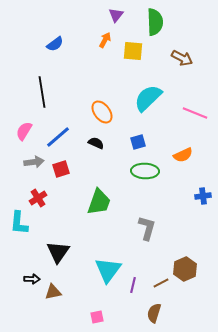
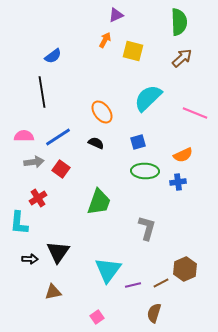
purple triangle: rotated 28 degrees clockwise
green semicircle: moved 24 px right
blue semicircle: moved 2 px left, 12 px down
yellow square: rotated 10 degrees clockwise
brown arrow: rotated 70 degrees counterclockwise
pink semicircle: moved 5 px down; rotated 60 degrees clockwise
blue line: rotated 8 degrees clockwise
red square: rotated 36 degrees counterclockwise
blue cross: moved 25 px left, 14 px up
black arrow: moved 2 px left, 20 px up
purple line: rotated 63 degrees clockwise
pink square: rotated 24 degrees counterclockwise
